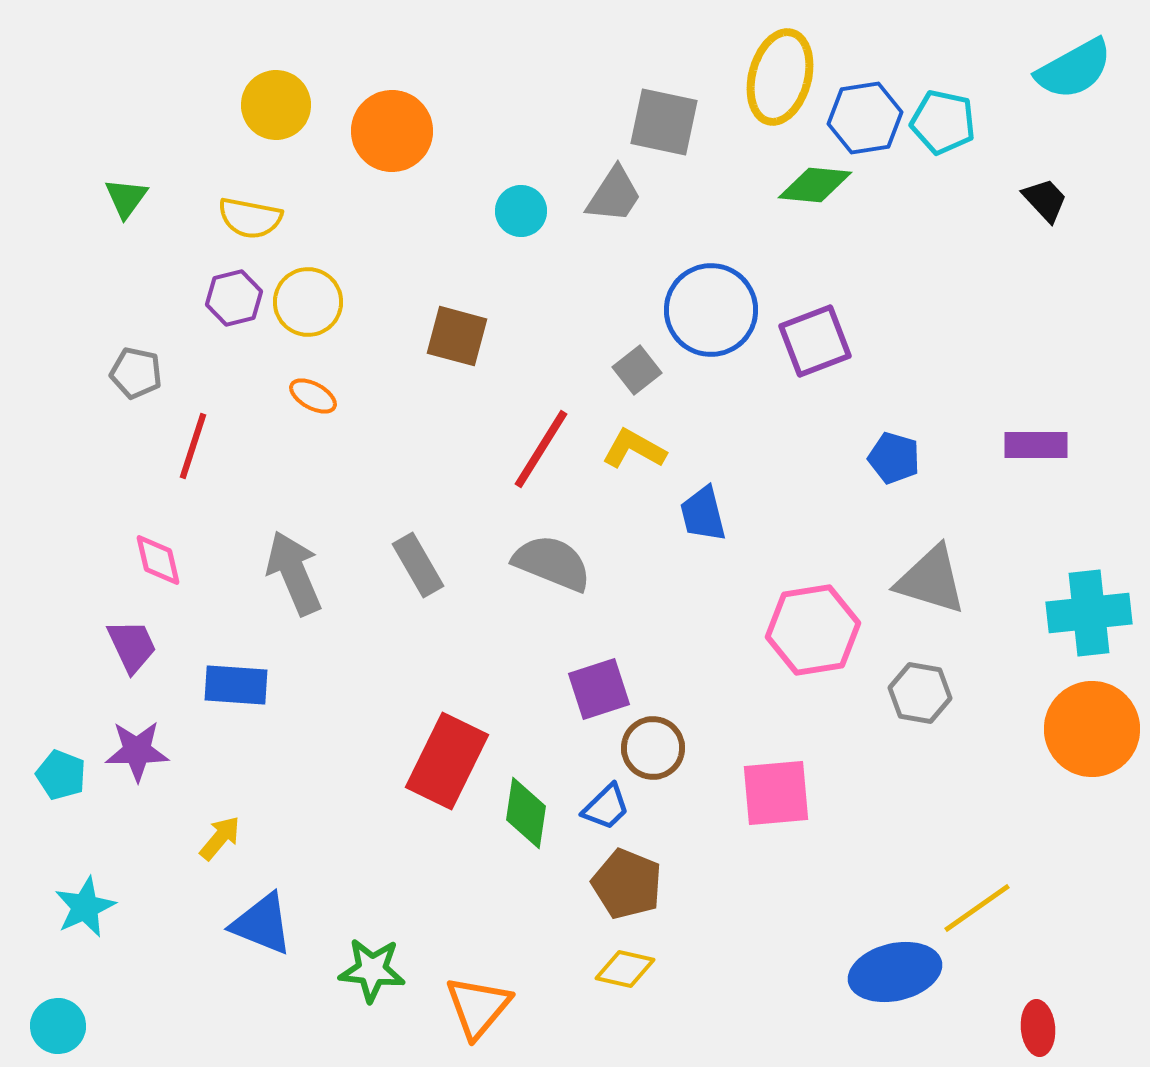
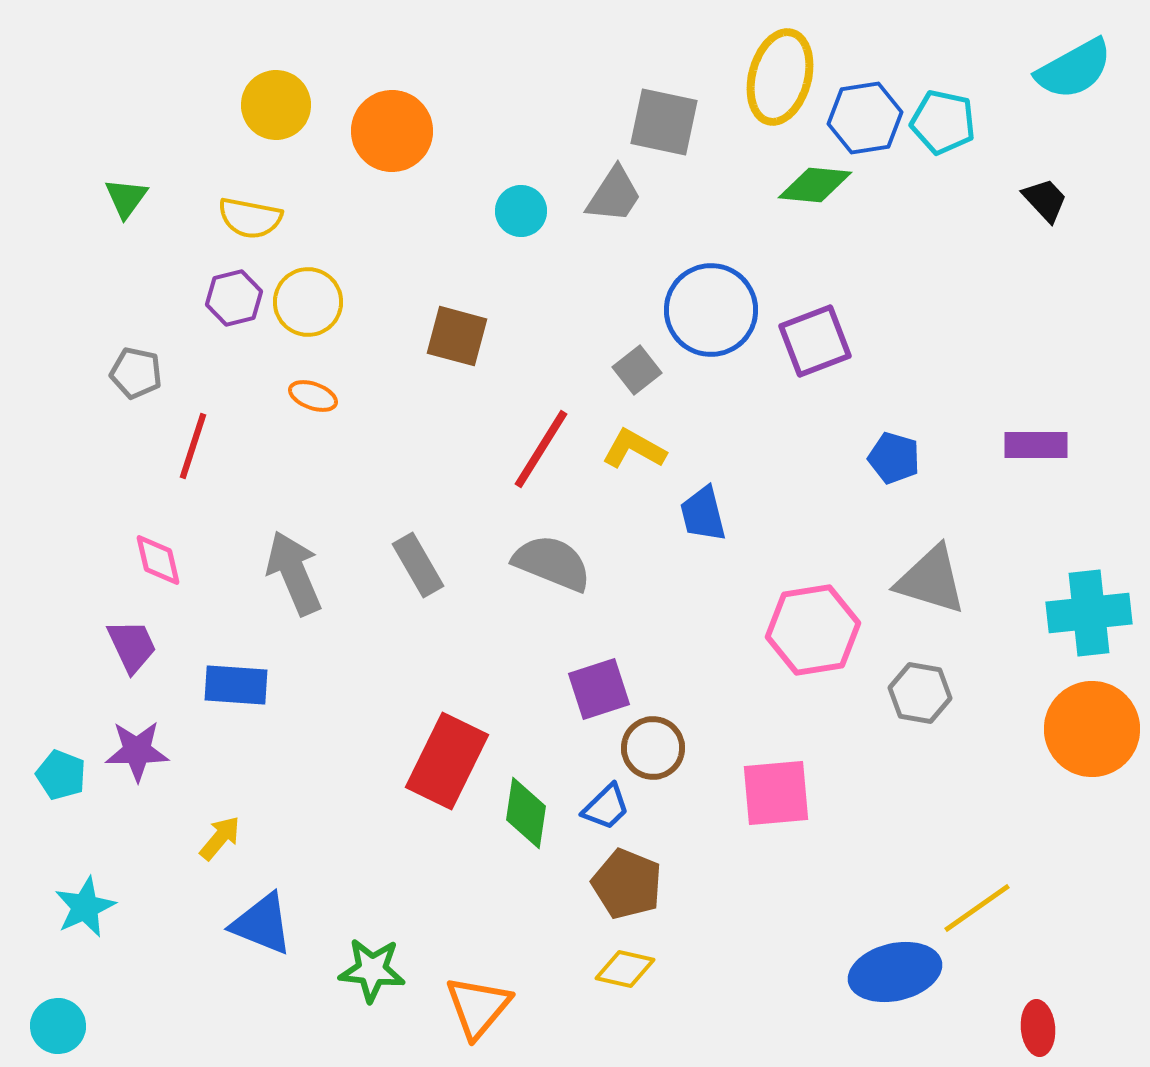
orange ellipse at (313, 396): rotated 9 degrees counterclockwise
